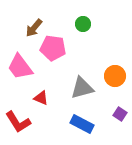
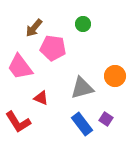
purple square: moved 14 px left, 5 px down
blue rectangle: rotated 25 degrees clockwise
